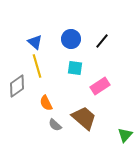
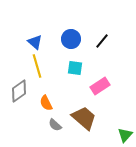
gray diamond: moved 2 px right, 5 px down
